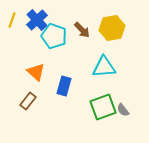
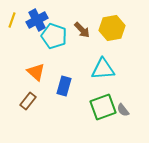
blue cross: rotated 15 degrees clockwise
cyan triangle: moved 1 px left, 2 px down
